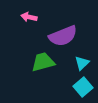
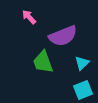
pink arrow: rotated 35 degrees clockwise
green trapezoid: rotated 95 degrees counterclockwise
cyan square: moved 3 px down; rotated 18 degrees clockwise
